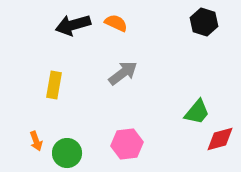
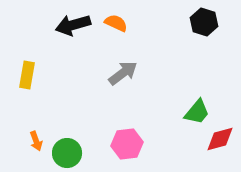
yellow rectangle: moved 27 px left, 10 px up
